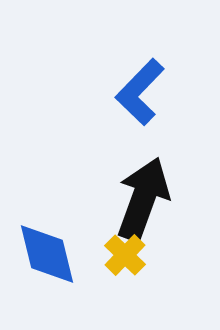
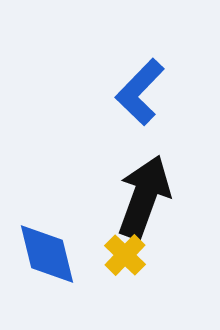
black arrow: moved 1 px right, 2 px up
